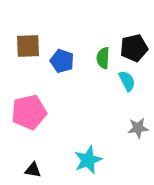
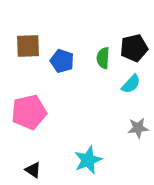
cyan semicircle: moved 4 px right, 3 px down; rotated 70 degrees clockwise
black triangle: rotated 24 degrees clockwise
